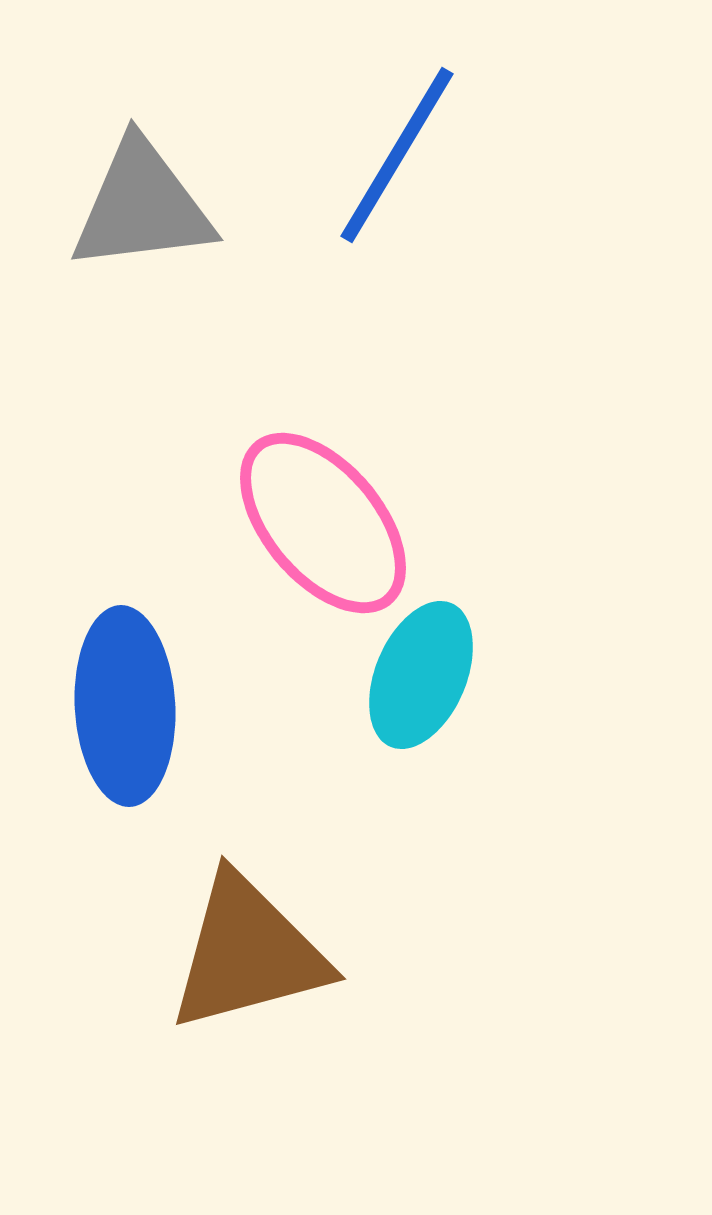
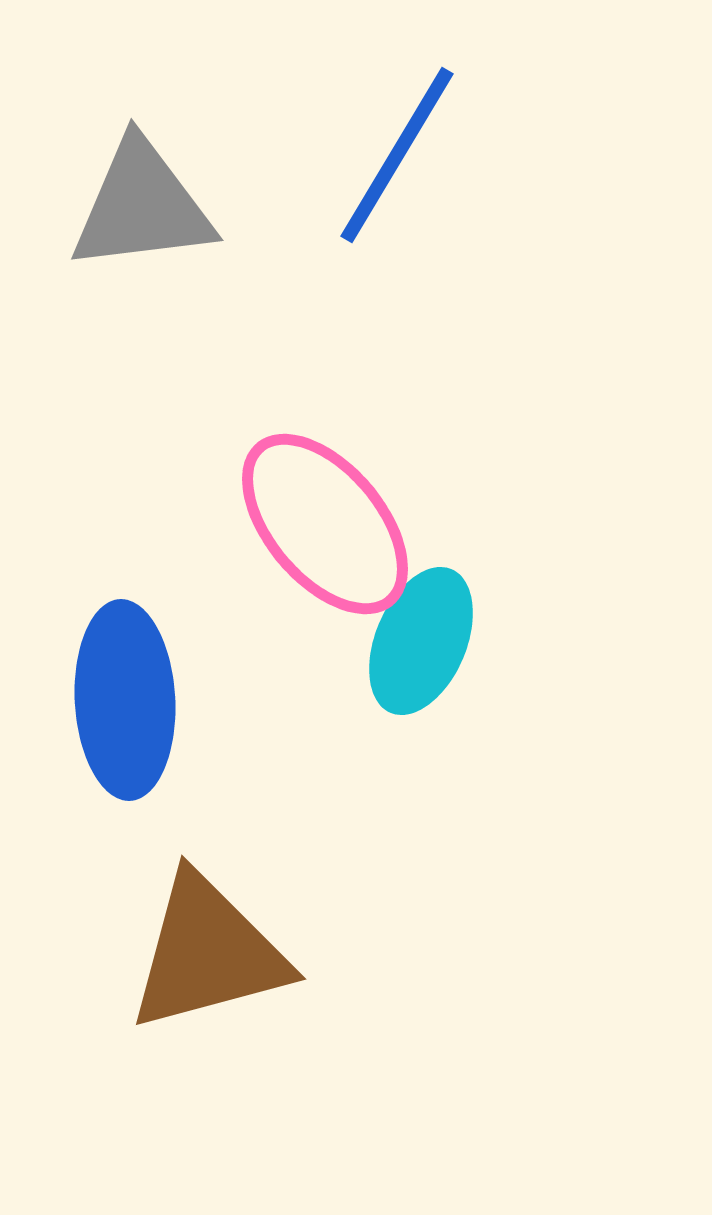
pink ellipse: moved 2 px right, 1 px down
cyan ellipse: moved 34 px up
blue ellipse: moved 6 px up
brown triangle: moved 40 px left
